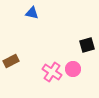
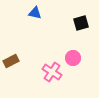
blue triangle: moved 3 px right
black square: moved 6 px left, 22 px up
pink circle: moved 11 px up
